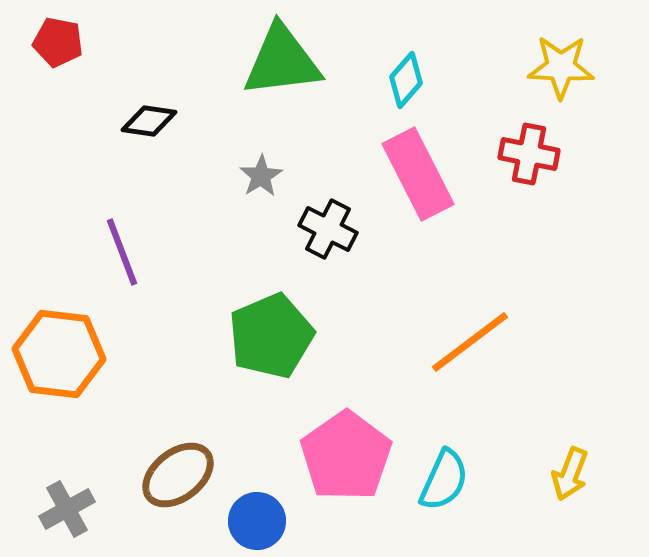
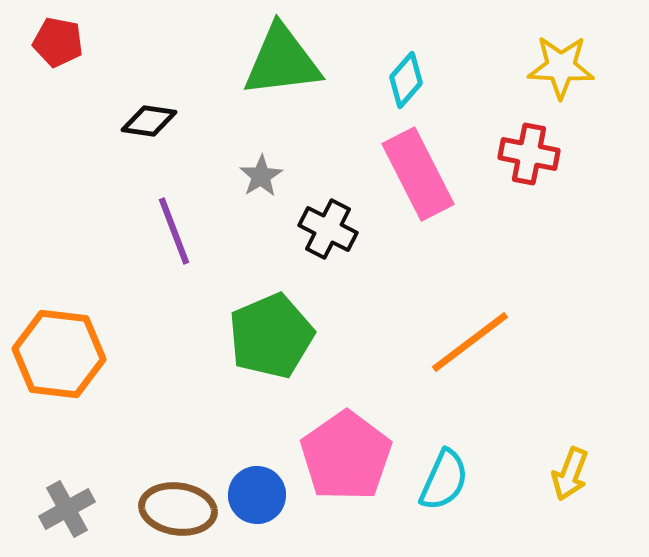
purple line: moved 52 px right, 21 px up
brown ellipse: moved 34 px down; rotated 46 degrees clockwise
blue circle: moved 26 px up
